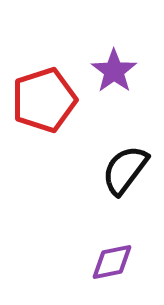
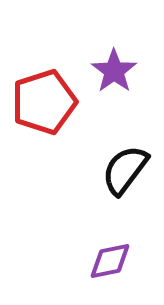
red pentagon: moved 2 px down
purple diamond: moved 2 px left, 1 px up
